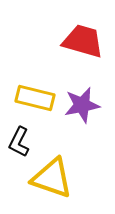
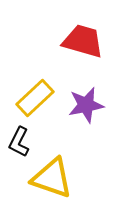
yellow rectangle: rotated 57 degrees counterclockwise
purple star: moved 4 px right
